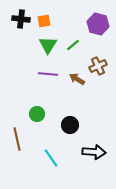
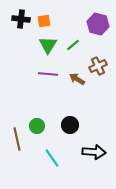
green circle: moved 12 px down
cyan line: moved 1 px right
